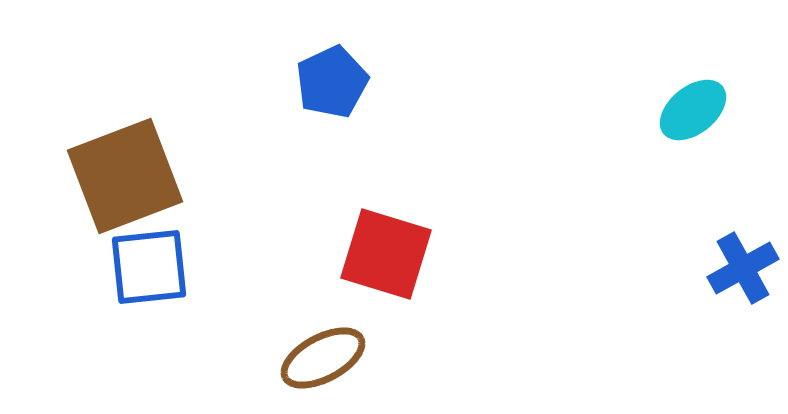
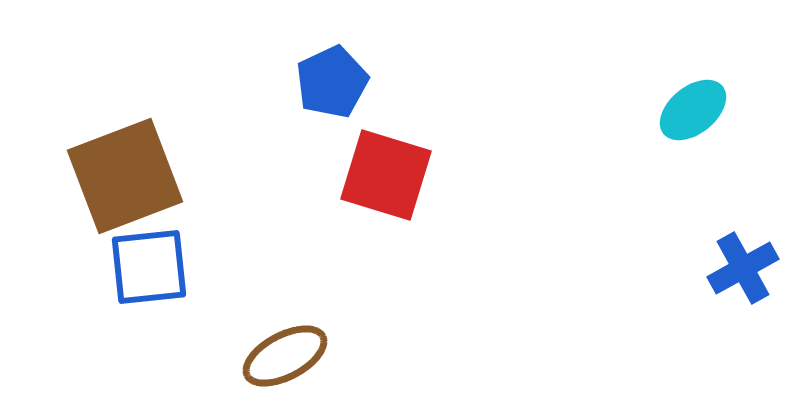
red square: moved 79 px up
brown ellipse: moved 38 px left, 2 px up
